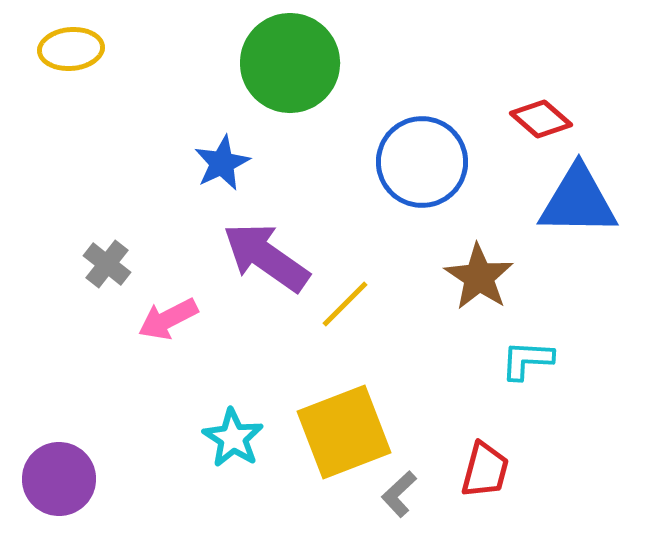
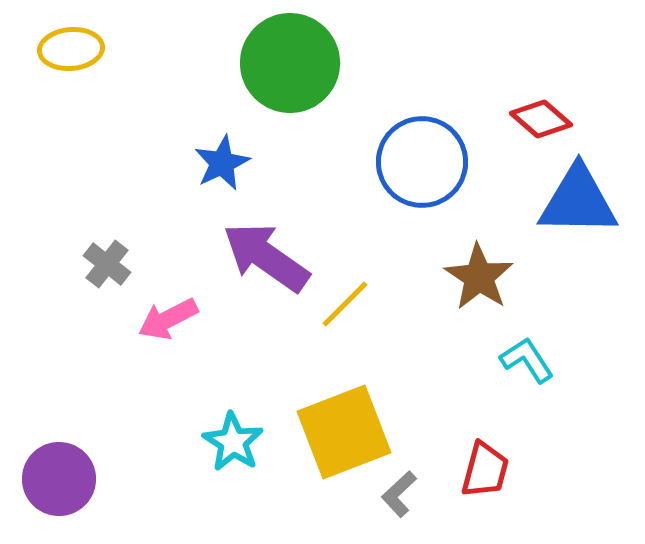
cyan L-shape: rotated 54 degrees clockwise
cyan star: moved 4 px down
